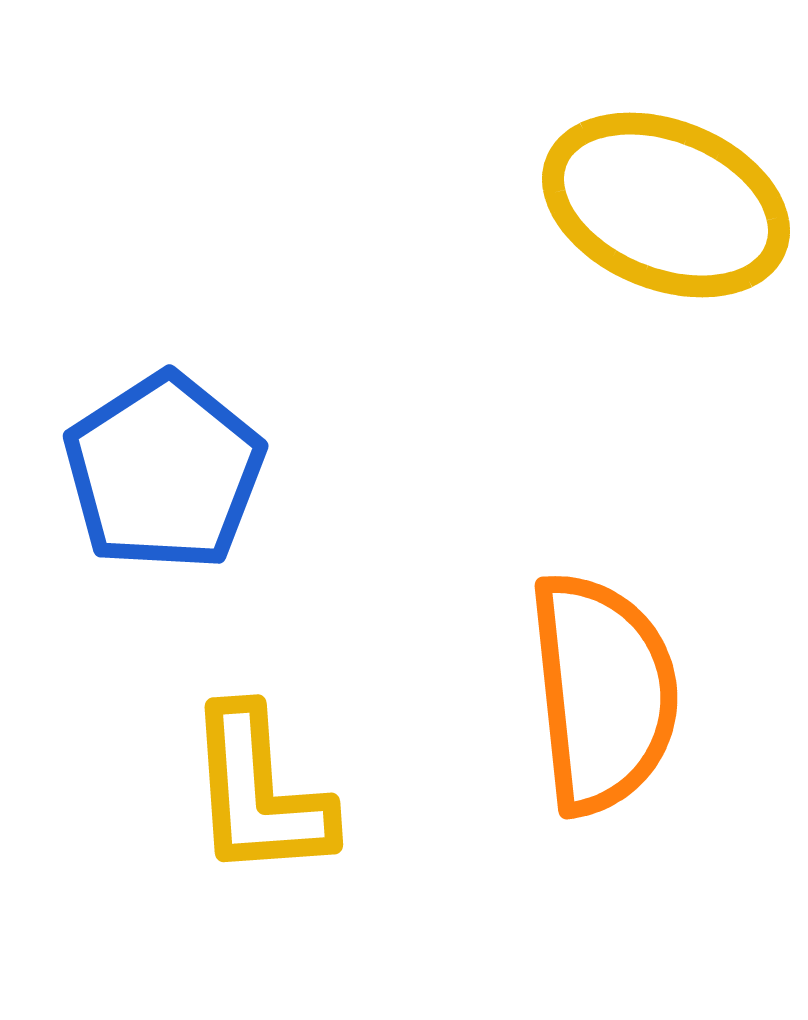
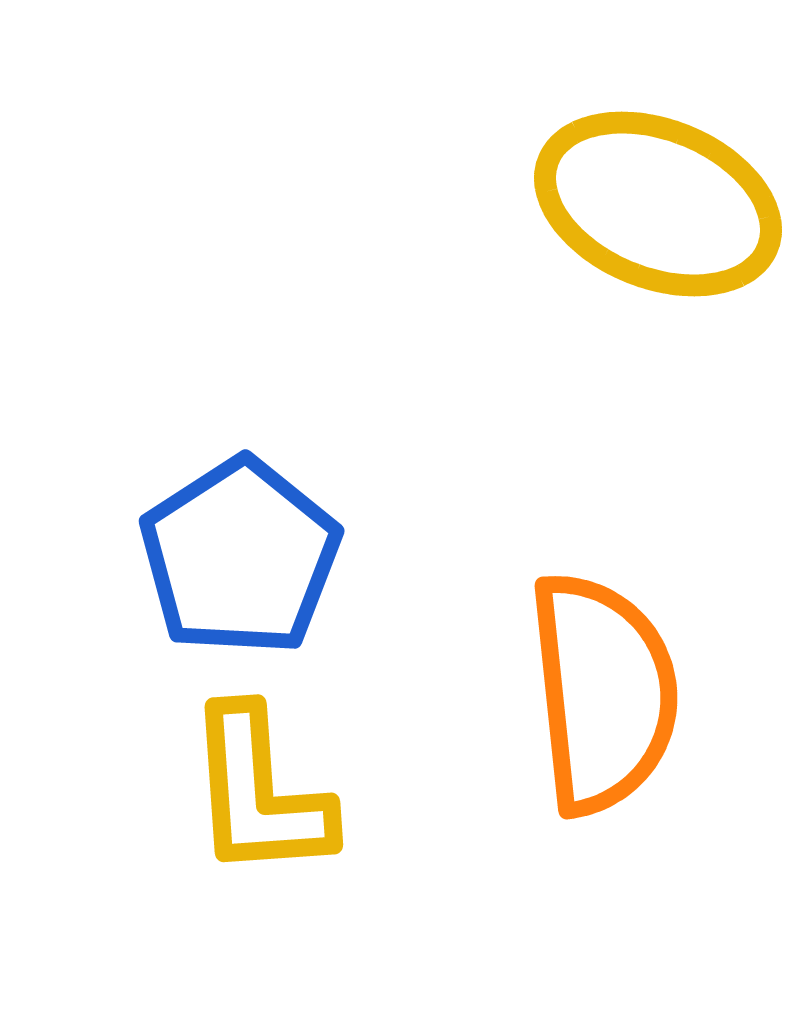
yellow ellipse: moved 8 px left, 1 px up
blue pentagon: moved 76 px right, 85 px down
